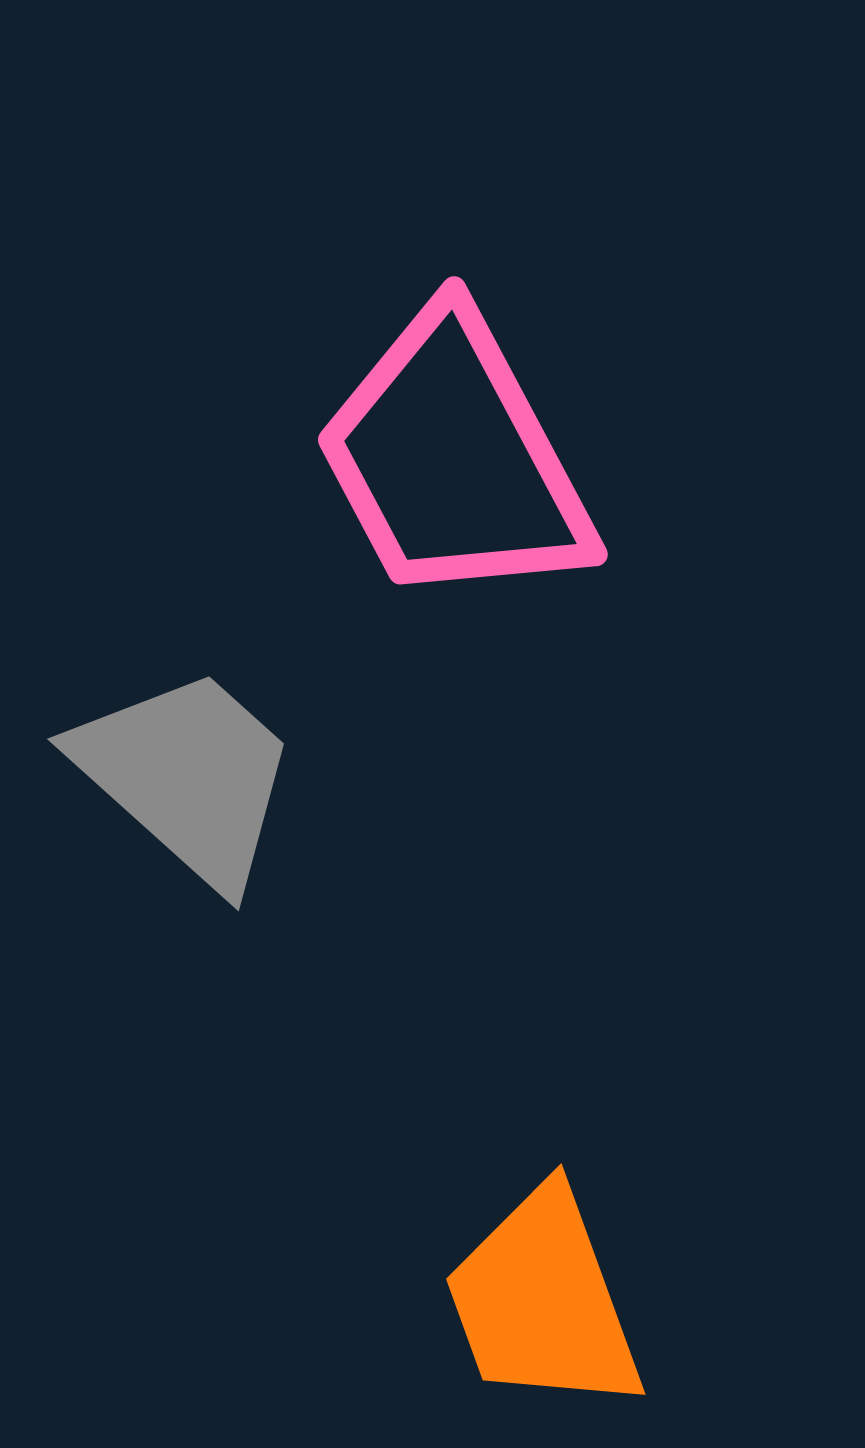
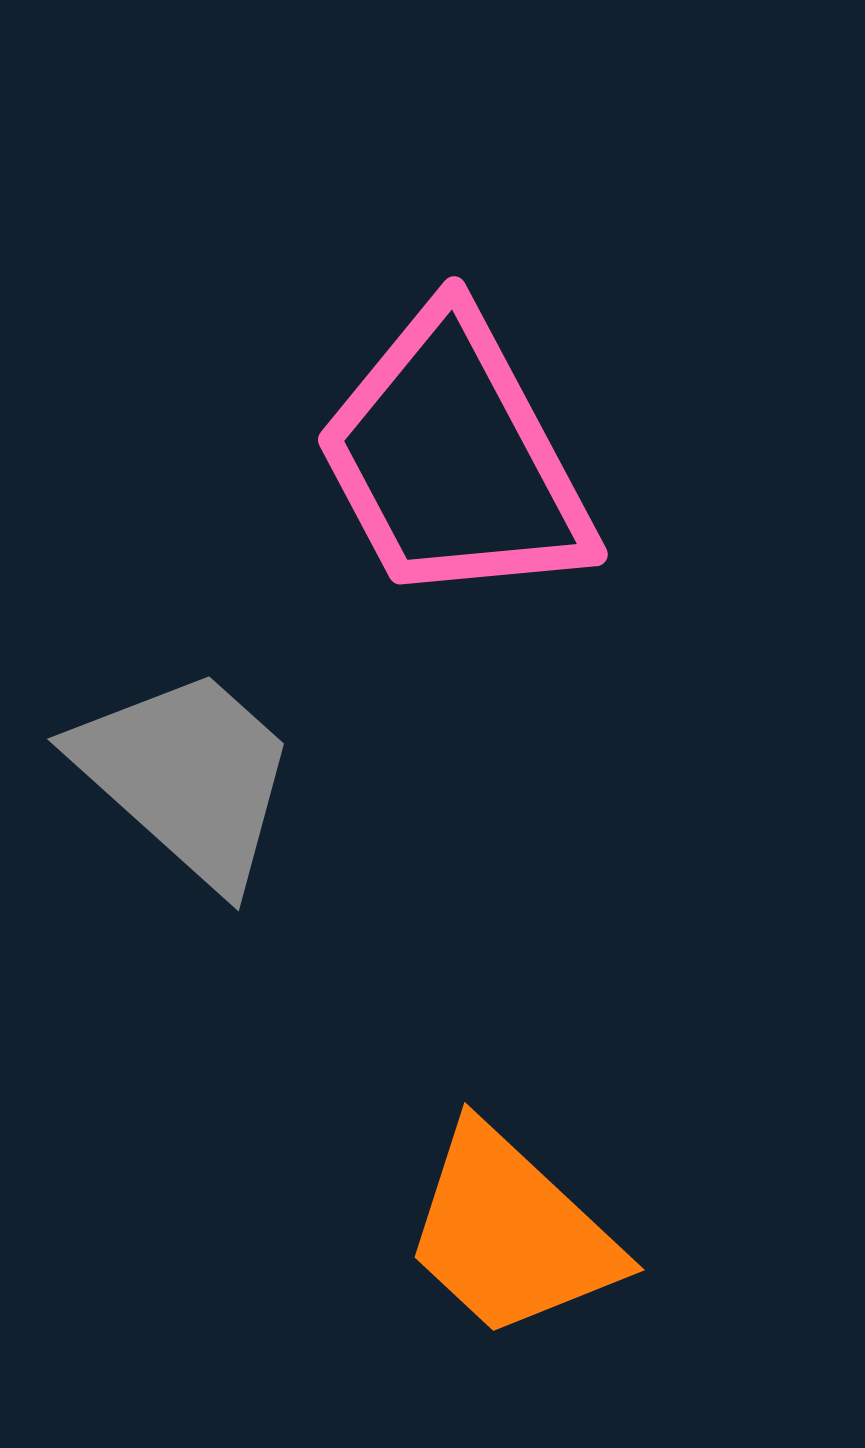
orange trapezoid: moved 32 px left, 68 px up; rotated 27 degrees counterclockwise
